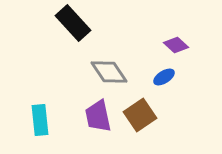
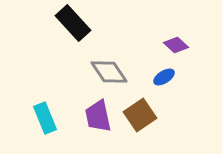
cyan rectangle: moved 5 px right, 2 px up; rotated 16 degrees counterclockwise
